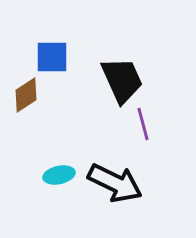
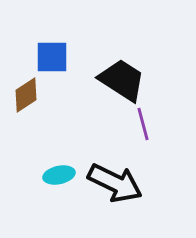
black trapezoid: rotated 33 degrees counterclockwise
